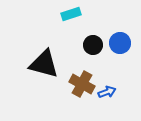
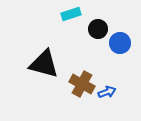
black circle: moved 5 px right, 16 px up
